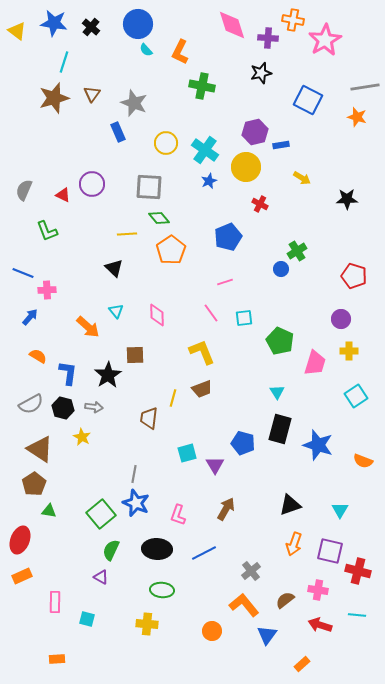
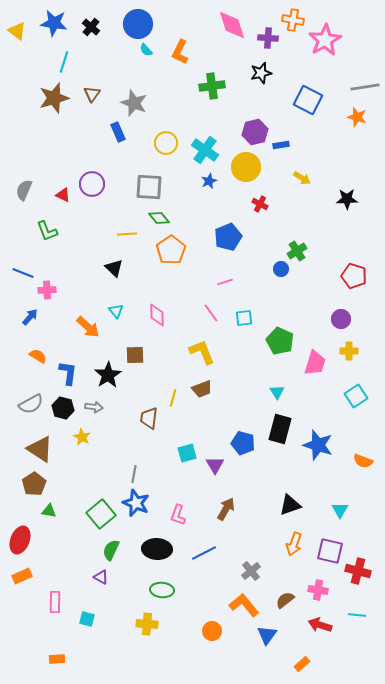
green cross at (202, 86): moved 10 px right; rotated 20 degrees counterclockwise
